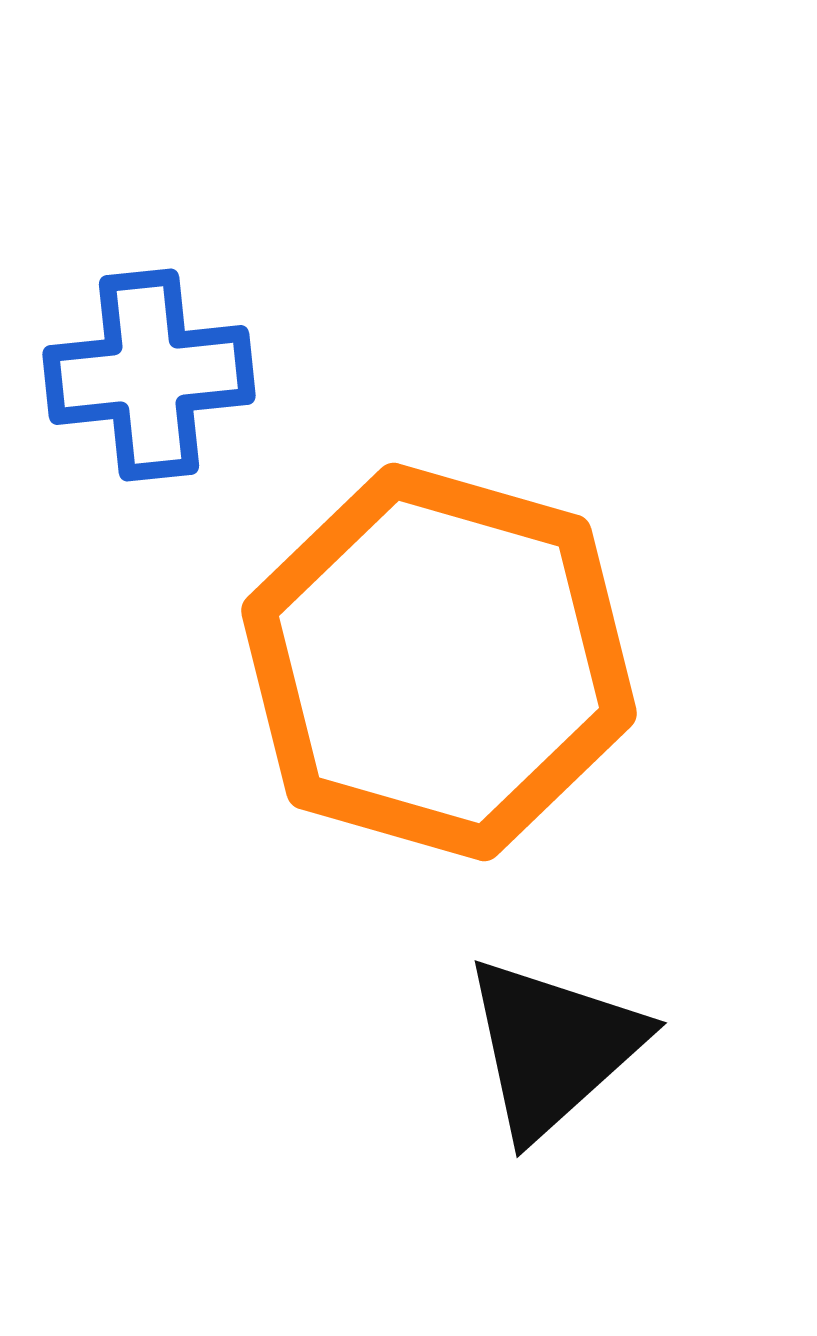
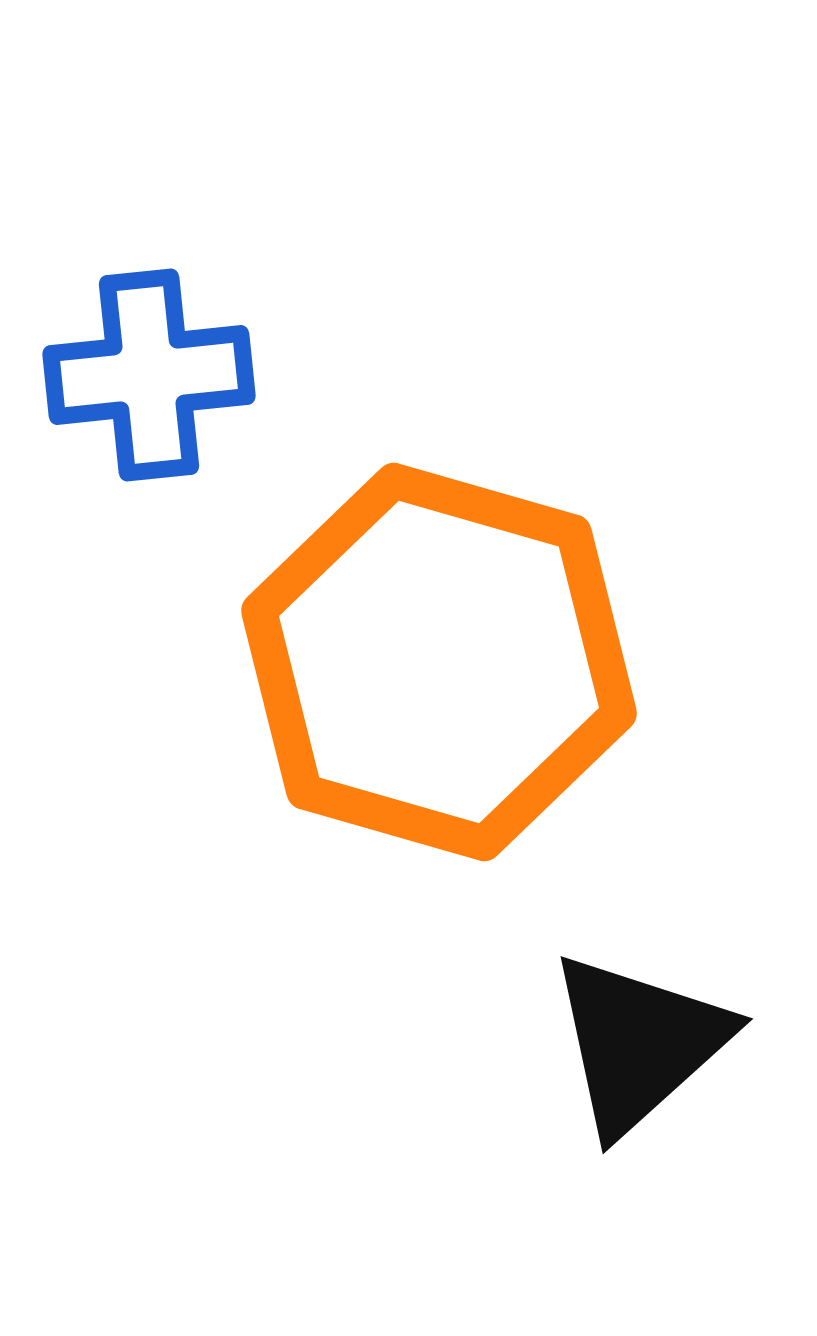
black triangle: moved 86 px right, 4 px up
